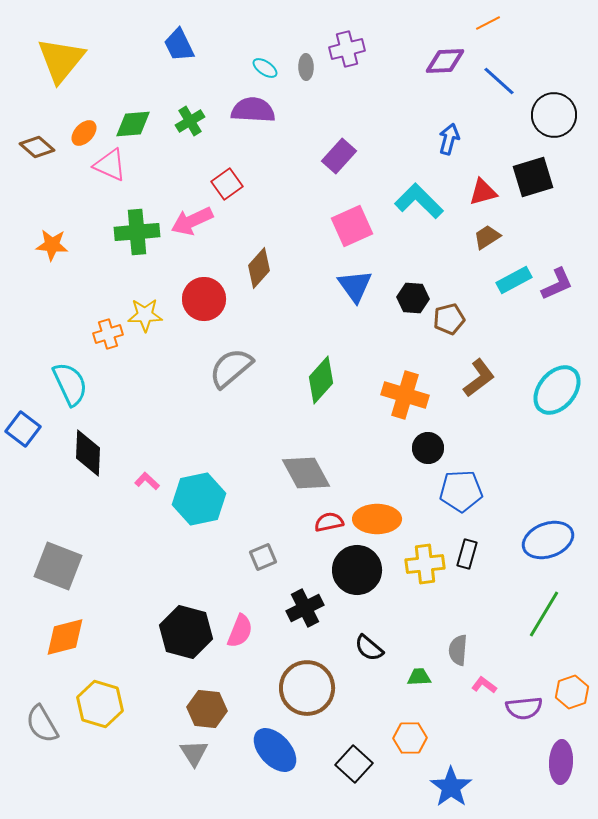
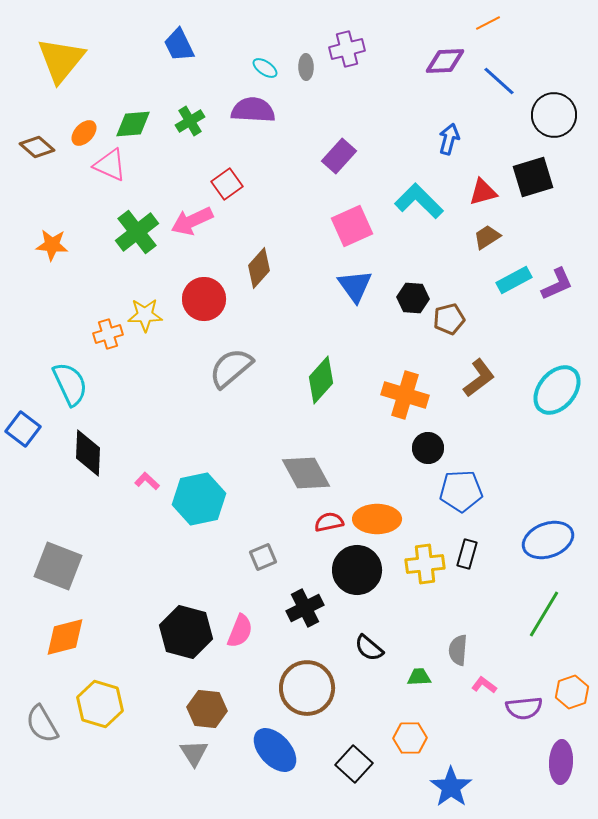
green cross at (137, 232): rotated 33 degrees counterclockwise
